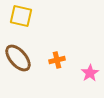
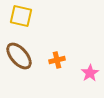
brown ellipse: moved 1 px right, 2 px up
